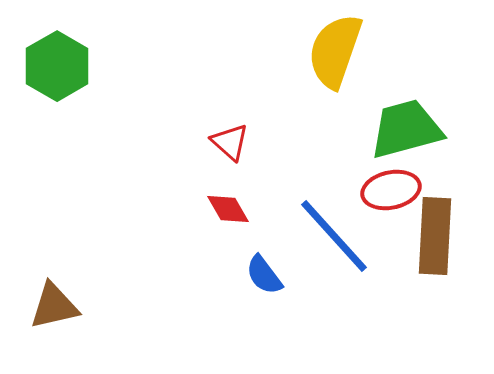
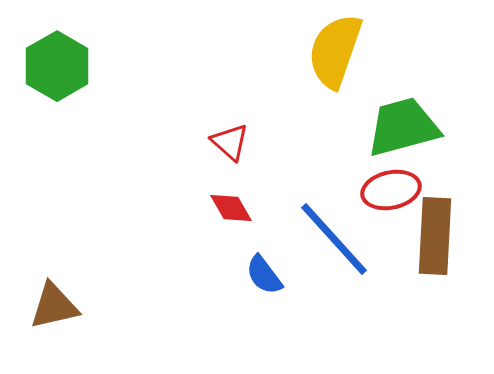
green trapezoid: moved 3 px left, 2 px up
red diamond: moved 3 px right, 1 px up
blue line: moved 3 px down
